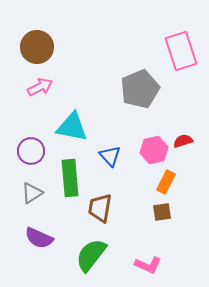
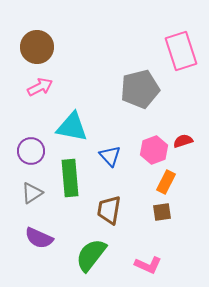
gray pentagon: rotated 9 degrees clockwise
pink hexagon: rotated 8 degrees counterclockwise
brown trapezoid: moved 9 px right, 2 px down
